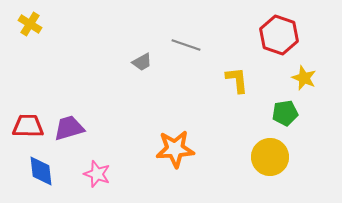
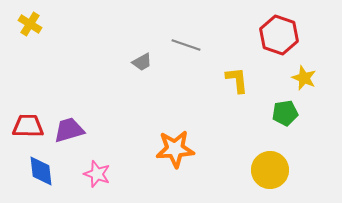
purple trapezoid: moved 2 px down
yellow circle: moved 13 px down
